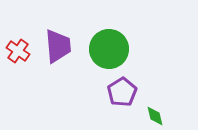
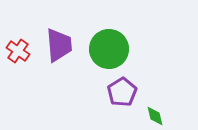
purple trapezoid: moved 1 px right, 1 px up
